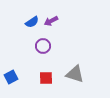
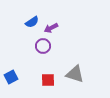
purple arrow: moved 7 px down
red square: moved 2 px right, 2 px down
